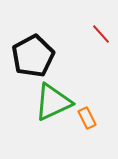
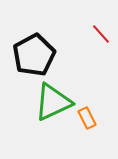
black pentagon: moved 1 px right, 1 px up
